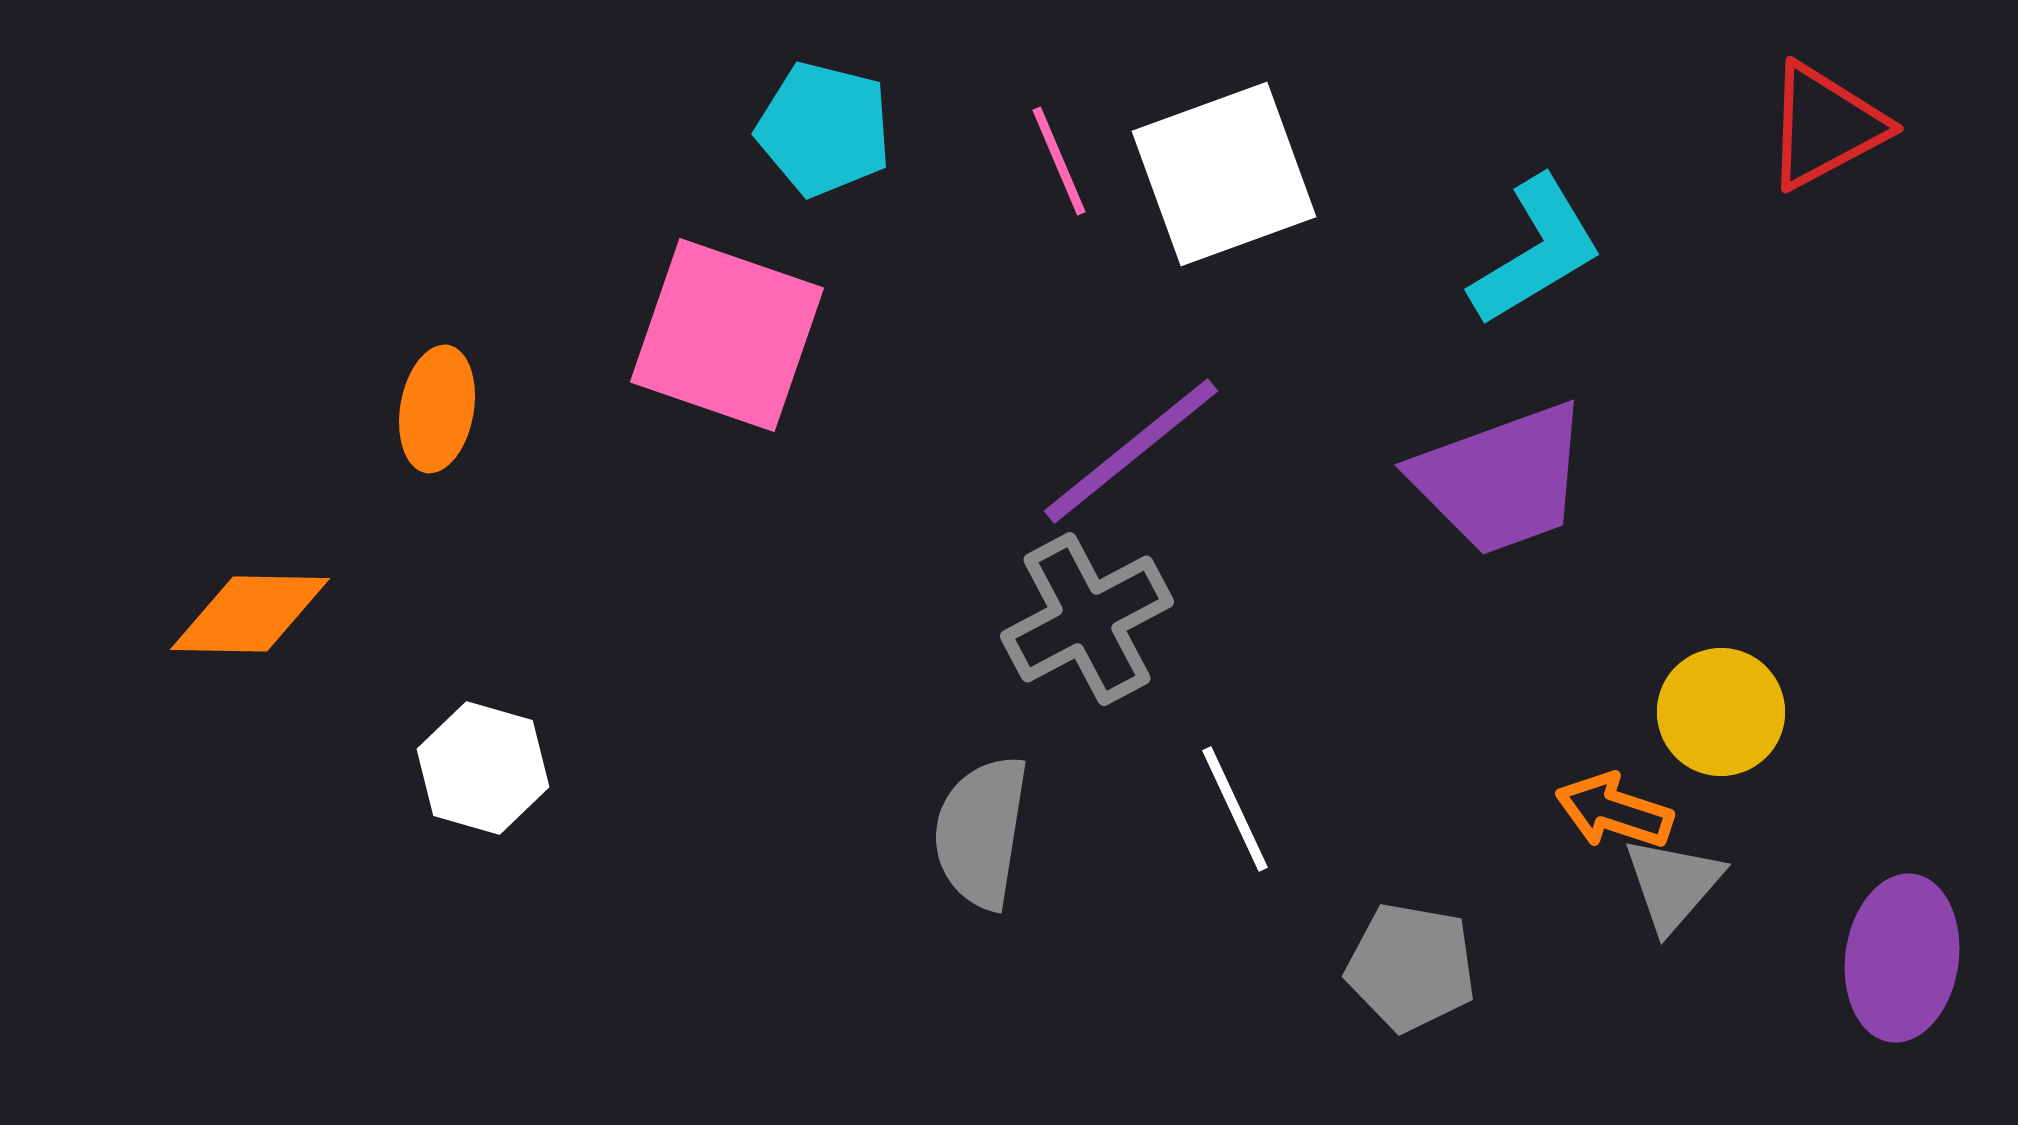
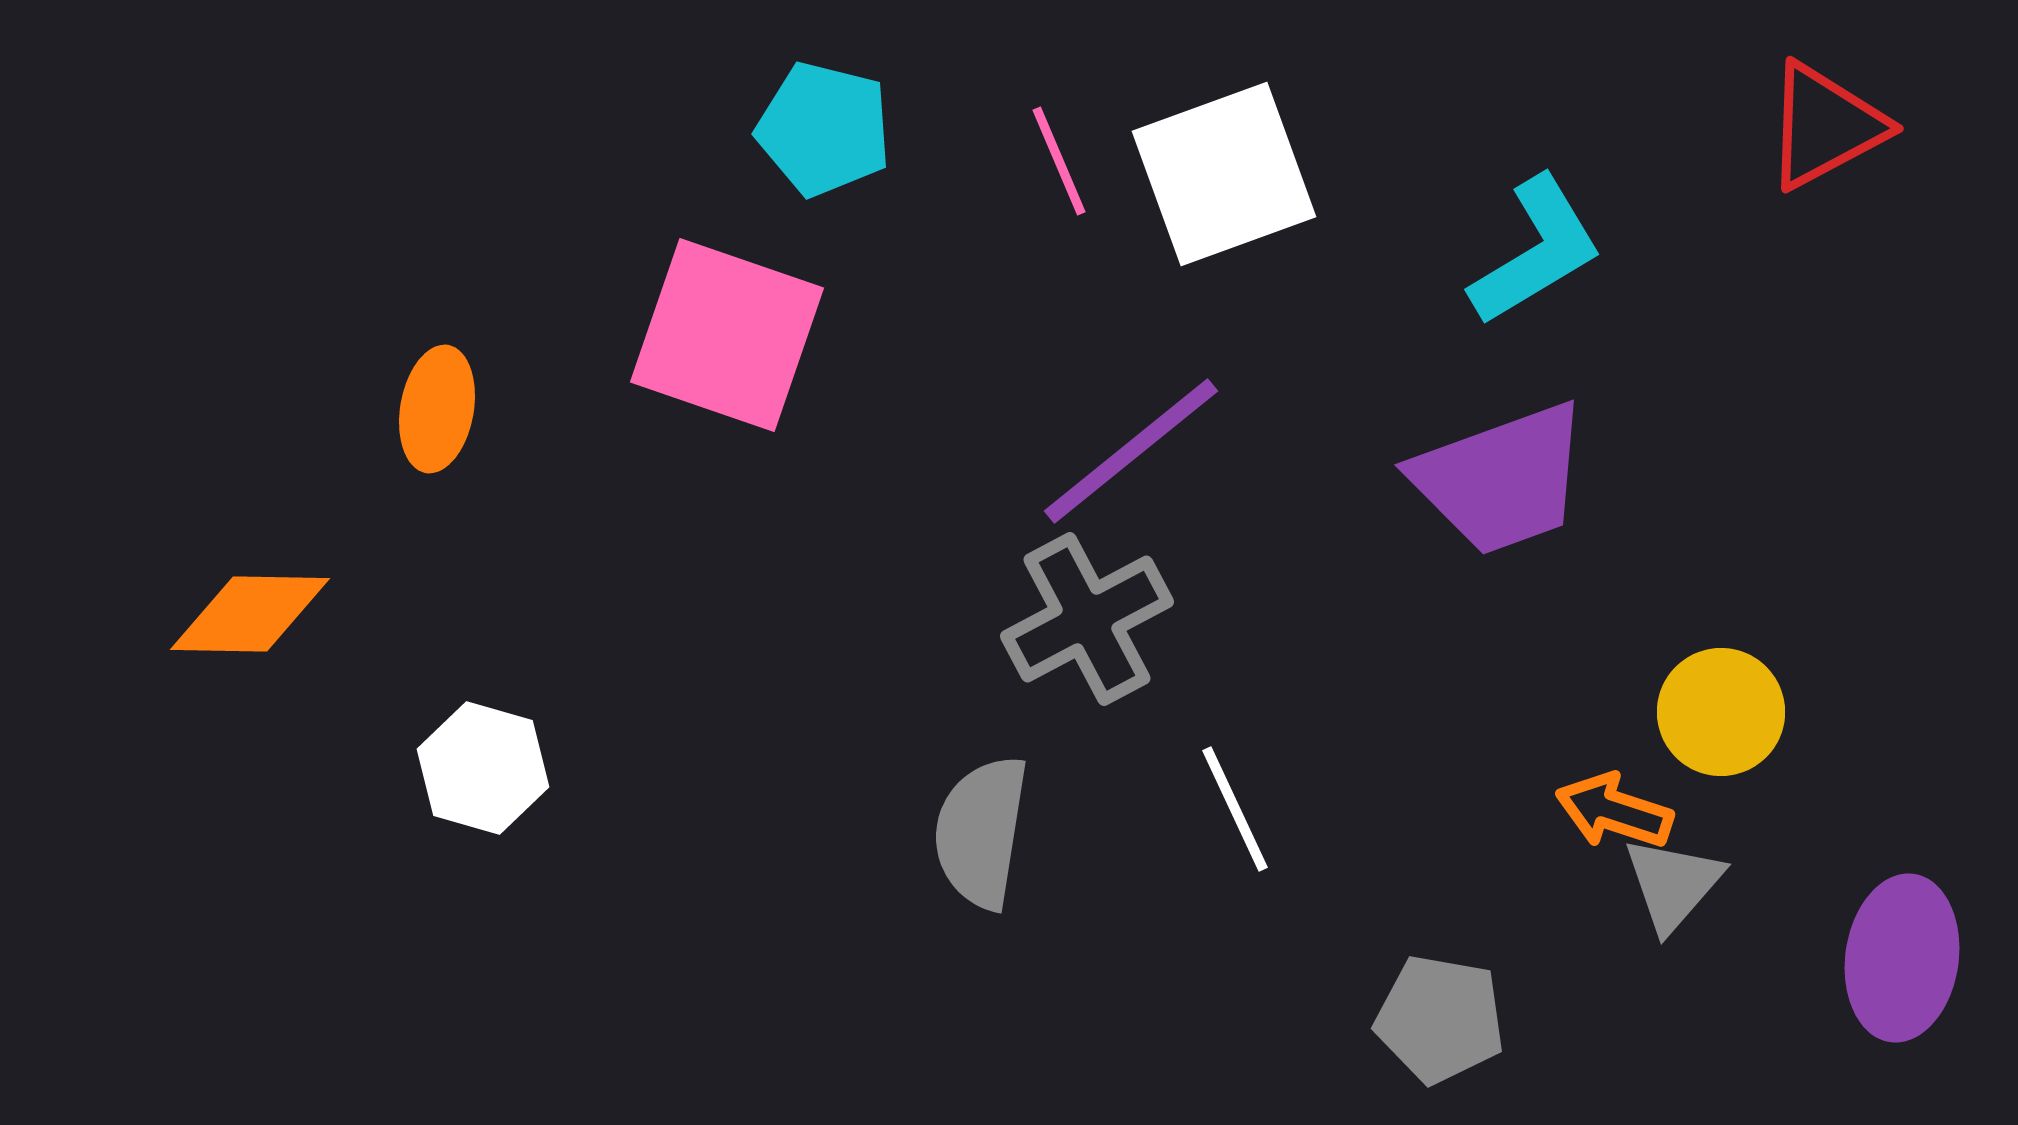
gray pentagon: moved 29 px right, 52 px down
